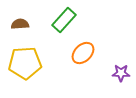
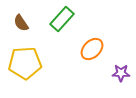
green rectangle: moved 2 px left, 1 px up
brown semicircle: moved 1 px right, 1 px up; rotated 120 degrees counterclockwise
orange ellipse: moved 9 px right, 4 px up
